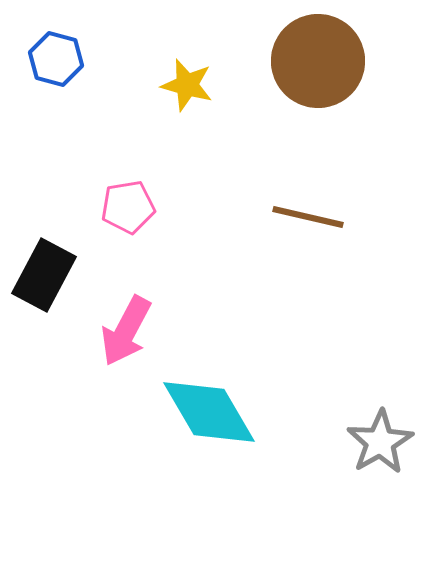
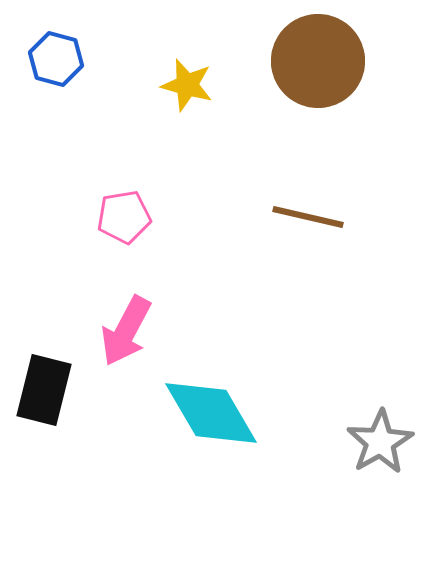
pink pentagon: moved 4 px left, 10 px down
black rectangle: moved 115 px down; rotated 14 degrees counterclockwise
cyan diamond: moved 2 px right, 1 px down
